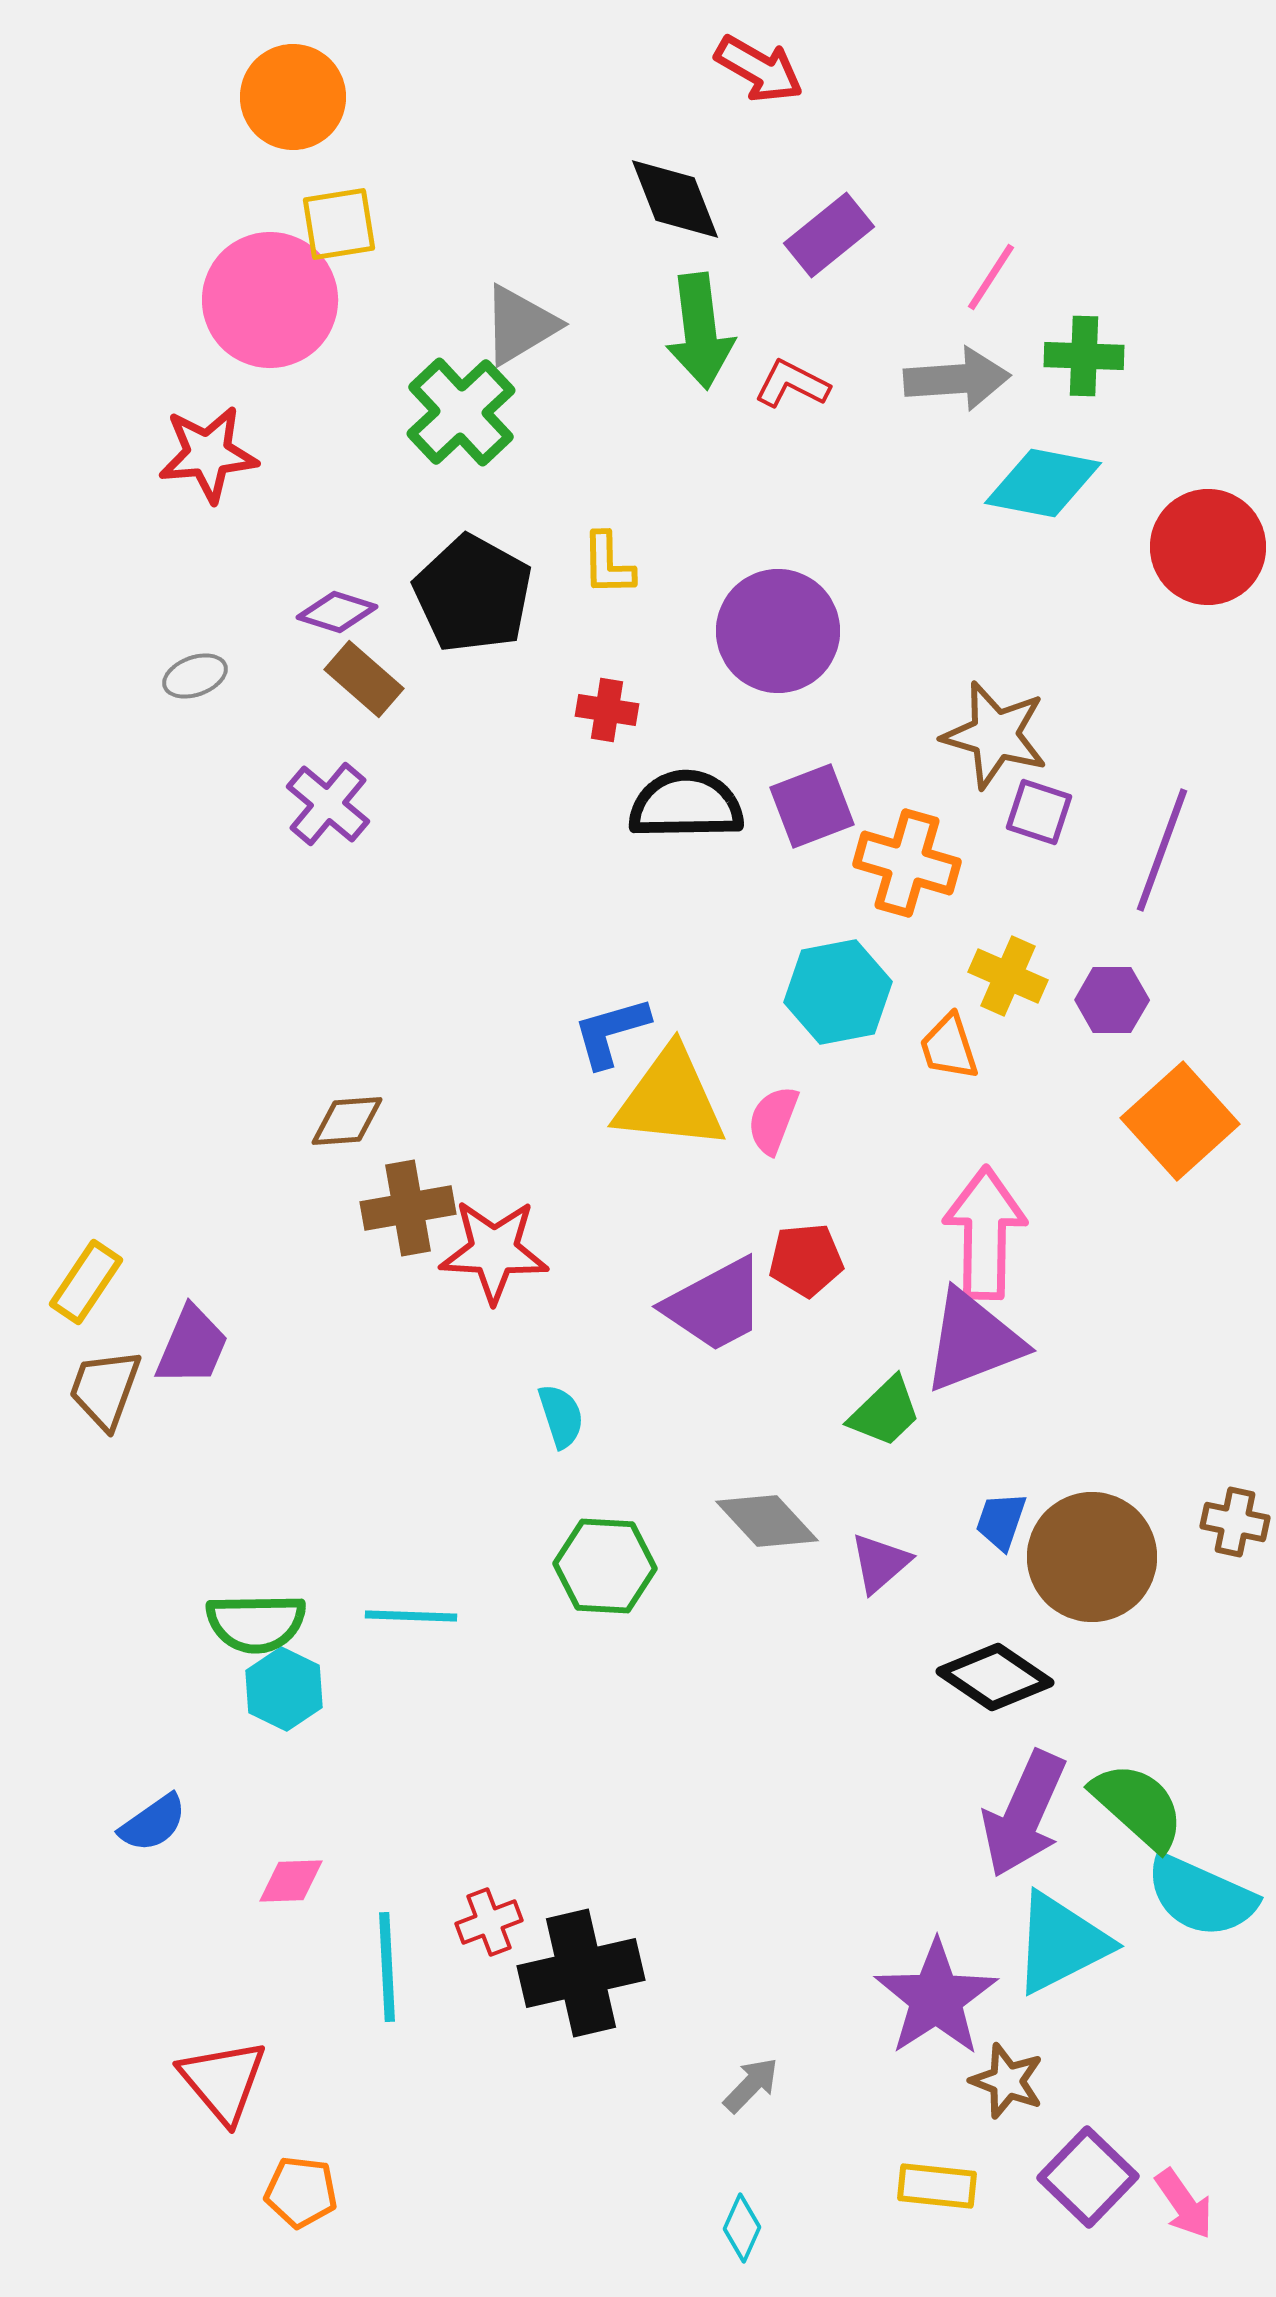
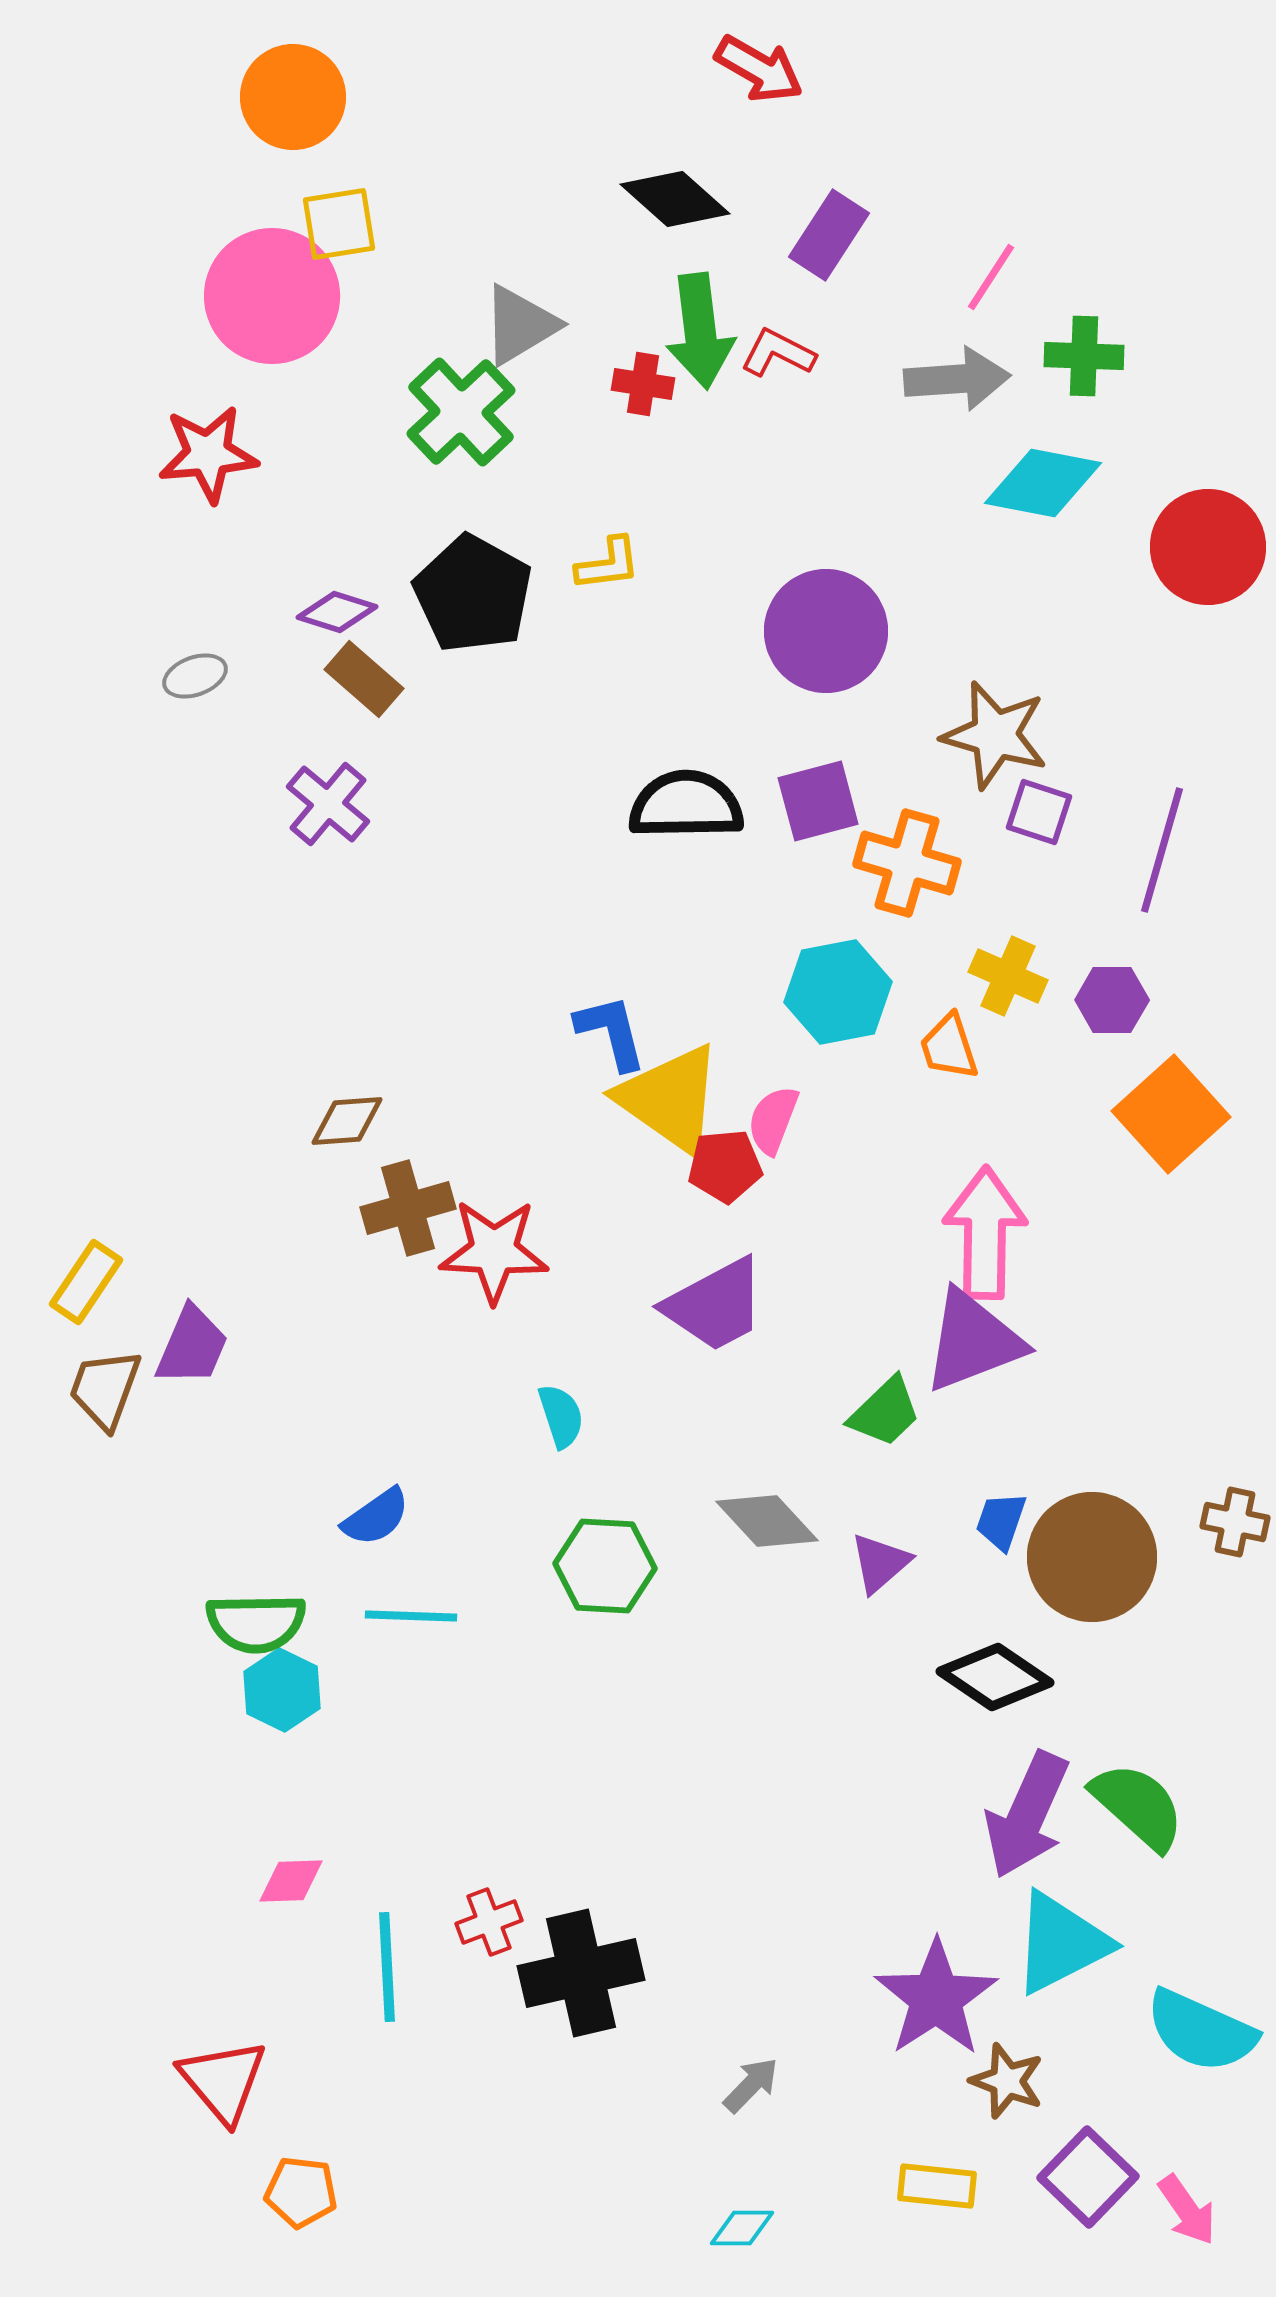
black diamond at (675, 199): rotated 27 degrees counterclockwise
purple rectangle at (829, 235): rotated 18 degrees counterclockwise
pink circle at (270, 300): moved 2 px right, 4 px up
red L-shape at (792, 384): moved 14 px left, 31 px up
yellow L-shape at (608, 564): rotated 96 degrees counterclockwise
purple circle at (778, 631): moved 48 px right
red cross at (607, 710): moved 36 px right, 326 px up
purple square at (812, 806): moved 6 px right, 5 px up; rotated 6 degrees clockwise
purple line at (1162, 850): rotated 4 degrees counterclockwise
blue L-shape at (611, 1032): rotated 92 degrees clockwise
yellow triangle at (670, 1099): rotated 29 degrees clockwise
orange square at (1180, 1121): moved 9 px left, 7 px up
brown cross at (408, 1208): rotated 6 degrees counterclockwise
red pentagon at (806, 1260): moved 81 px left, 94 px up
cyan hexagon at (284, 1689): moved 2 px left, 1 px down
purple arrow at (1024, 1814): moved 3 px right, 1 px down
blue semicircle at (153, 1823): moved 223 px right, 306 px up
cyan semicircle at (1201, 1896): moved 135 px down
pink arrow at (1184, 2204): moved 3 px right, 6 px down
cyan diamond at (742, 2228): rotated 66 degrees clockwise
